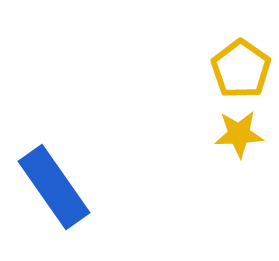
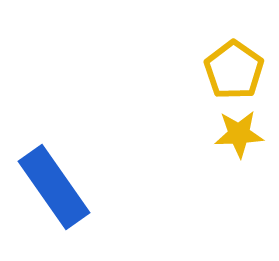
yellow pentagon: moved 7 px left, 1 px down
